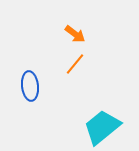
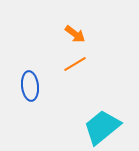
orange line: rotated 20 degrees clockwise
